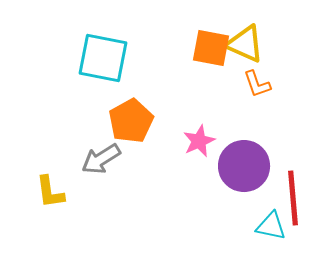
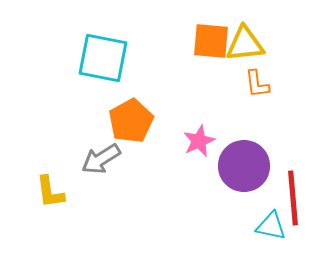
yellow triangle: rotated 30 degrees counterclockwise
orange square: moved 7 px up; rotated 6 degrees counterclockwise
orange L-shape: rotated 12 degrees clockwise
